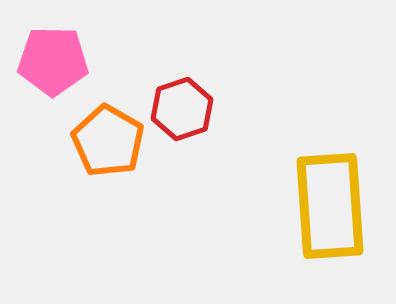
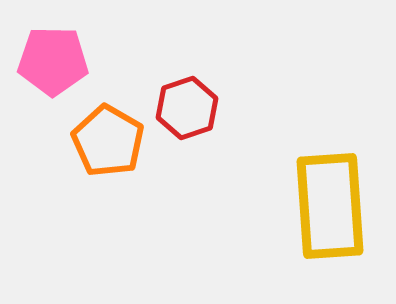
red hexagon: moved 5 px right, 1 px up
